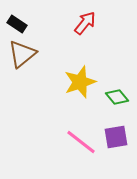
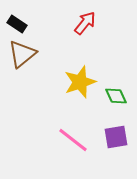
green diamond: moved 1 px left, 1 px up; rotated 15 degrees clockwise
pink line: moved 8 px left, 2 px up
